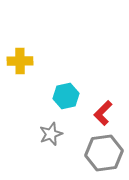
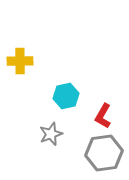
red L-shape: moved 3 px down; rotated 15 degrees counterclockwise
